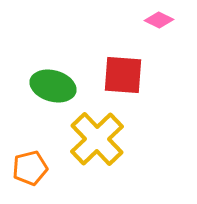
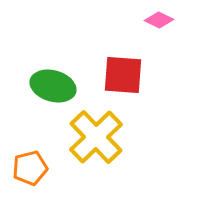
yellow cross: moved 1 px left, 2 px up
